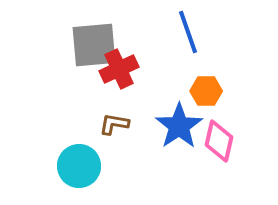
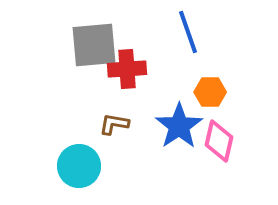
red cross: moved 8 px right; rotated 21 degrees clockwise
orange hexagon: moved 4 px right, 1 px down
